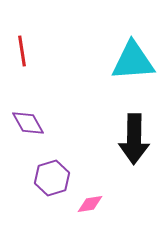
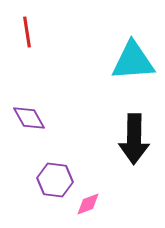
red line: moved 5 px right, 19 px up
purple diamond: moved 1 px right, 5 px up
purple hexagon: moved 3 px right, 2 px down; rotated 24 degrees clockwise
pink diamond: moved 2 px left; rotated 12 degrees counterclockwise
